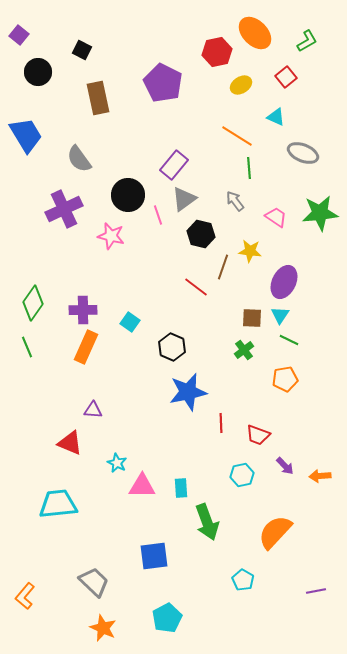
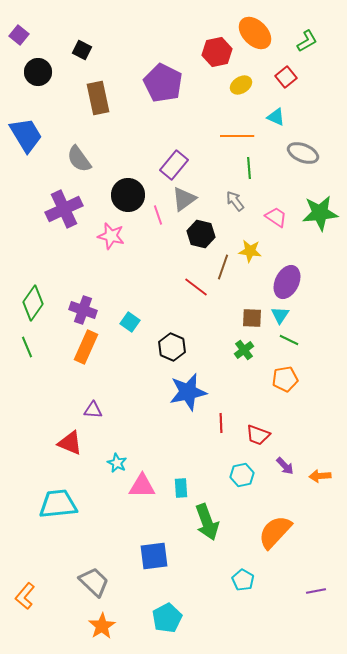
orange line at (237, 136): rotated 32 degrees counterclockwise
purple ellipse at (284, 282): moved 3 px right
purple cross at (83, 310): rotated 20 degrees clockwise
orange star at (103, 628): moved 1 px left, 2 px up; rotated 16 degrees clockwise
